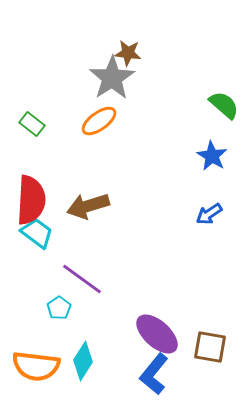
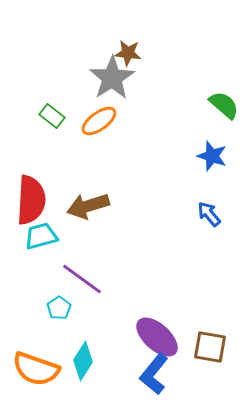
green rectangle: moved 20 px right, 8 px up
blue star: rotated 12 degrees counterclockwise
blue arrow: rotated 84 degrees clockwise
cyan trapezoid: moved 4 px right, 3 px down; rotated 52 degrees counterclockwise
purple ellipse: moved 3 px down
orange semicircle: moved 3 px down; rotated 12 degrees clockwise
